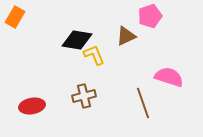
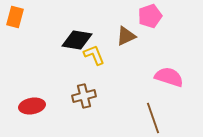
orange rectangle: rotated 15 degrees counterclockwise
brown line: moved 10 px right, 15 px down
